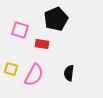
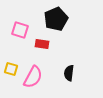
pink semicircle: moved 1 px left, 2 px down
